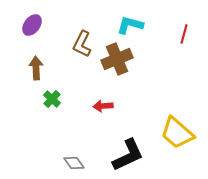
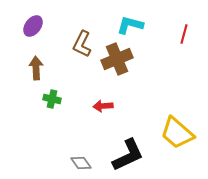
purple ellipse: moved 1 px right, 1 px down
green cross: rotated 30 degrees counterclockwise
gray diamond: moved 7 px right
